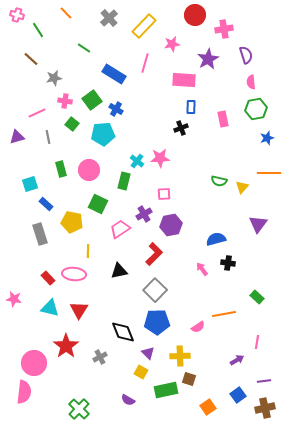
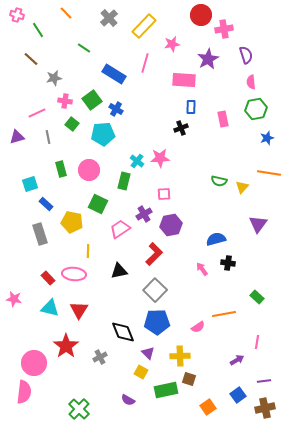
red circle at (195, 15): moved 6 px right
orange line at (269, 173): rotated 10 degrees clockwise
